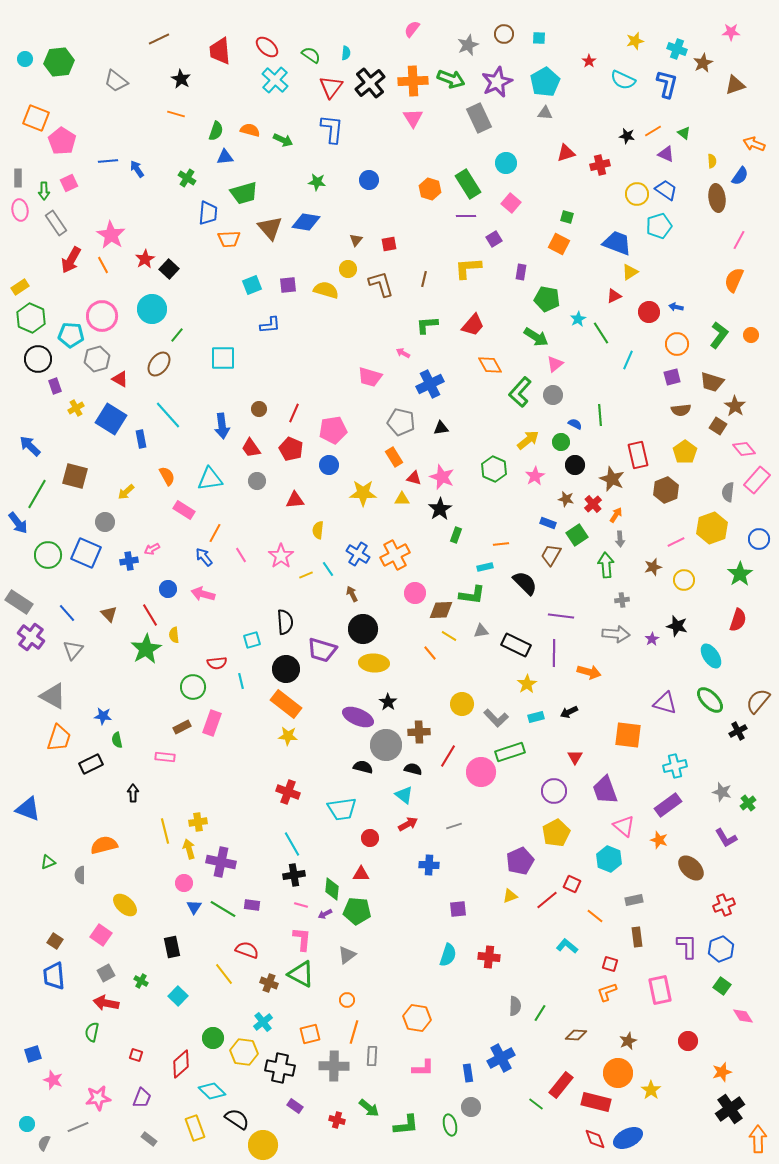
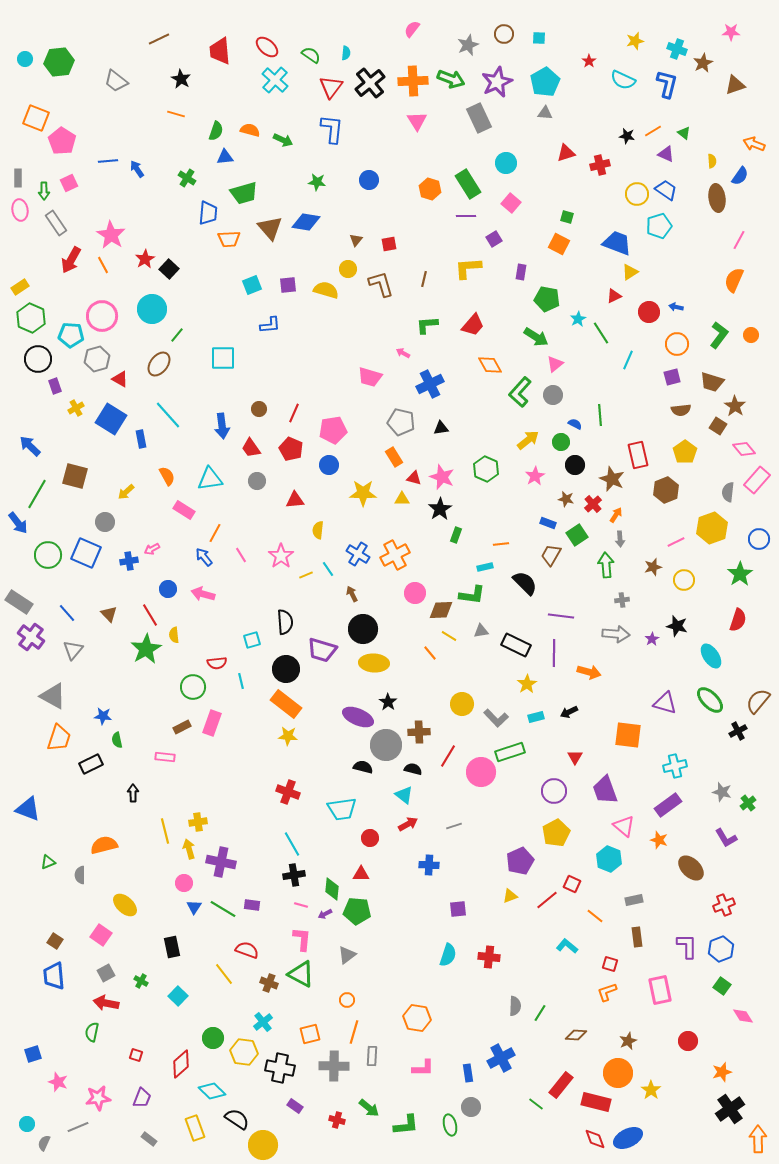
pink triangle at (413, 118): moved 4 px right, 3 px down
green hexagon at (494, 469): moved 8 px left
pink star at (53, 1080): moved 5 px right, 2 px down
